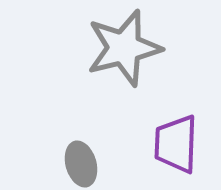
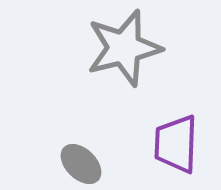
gray ellipse: rotated 30 degrees counterclockwise
